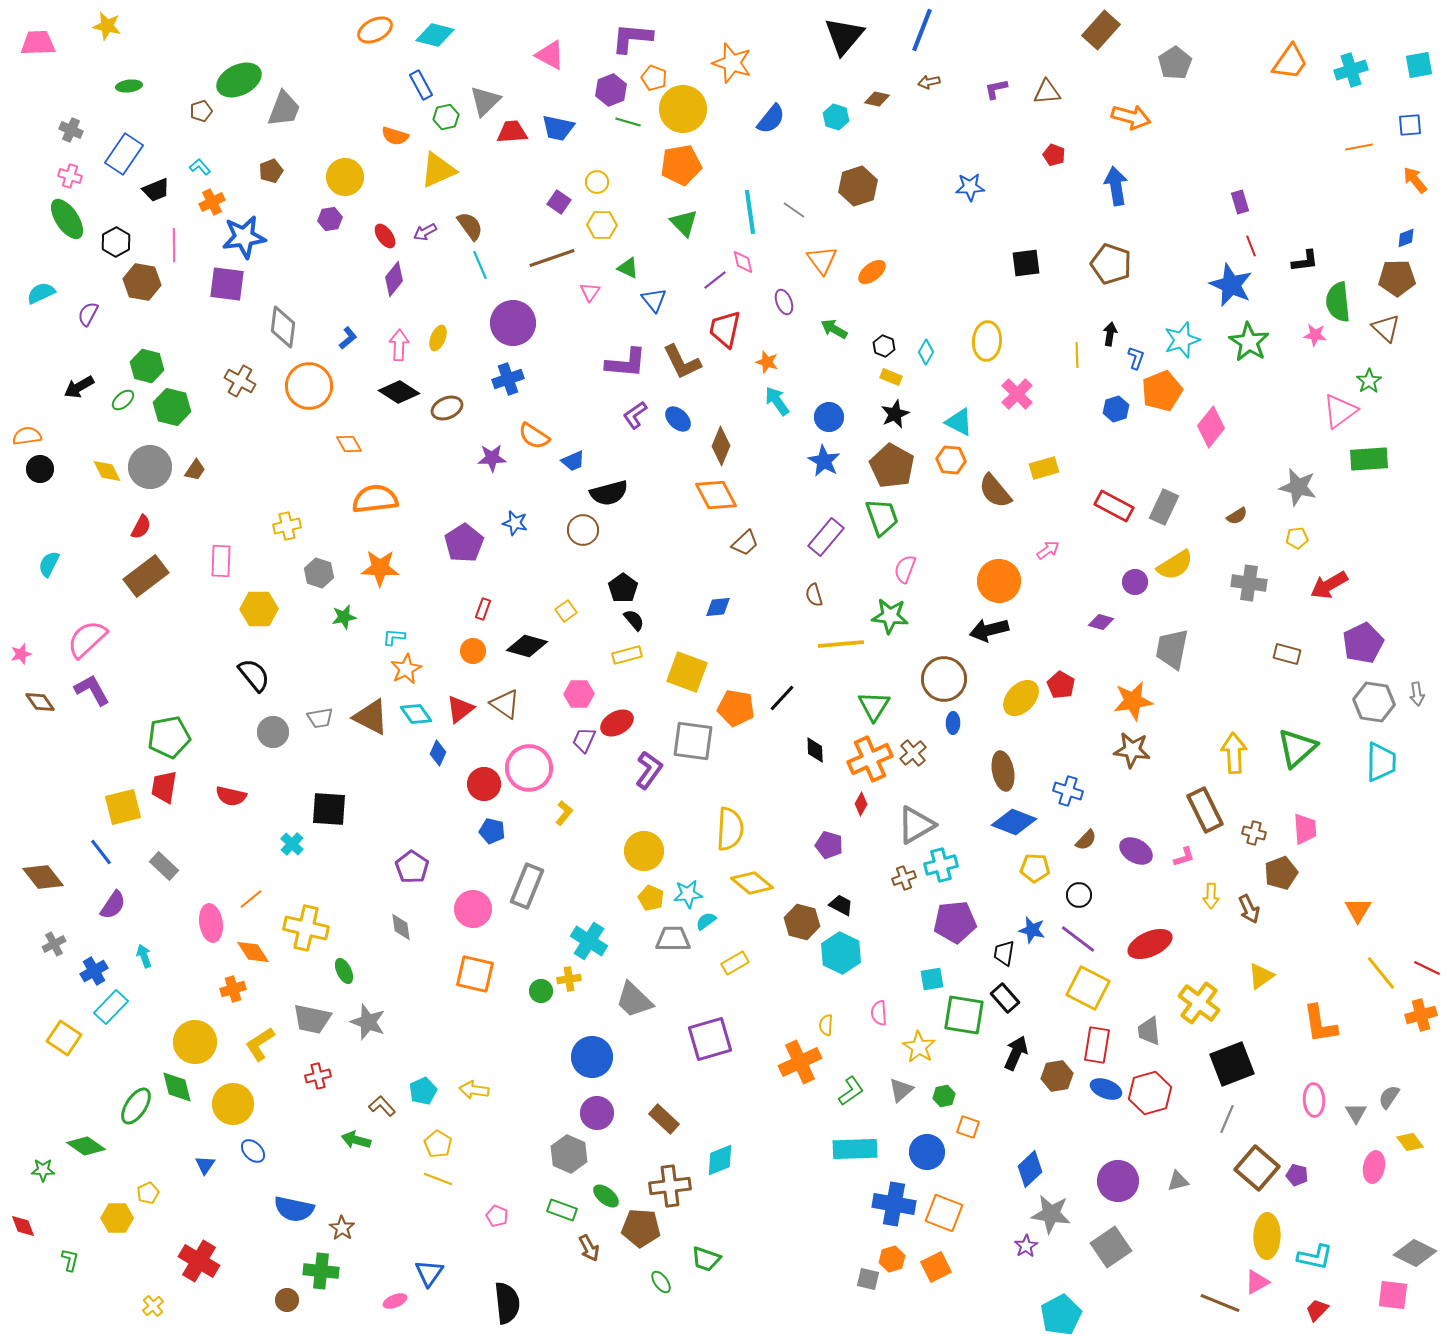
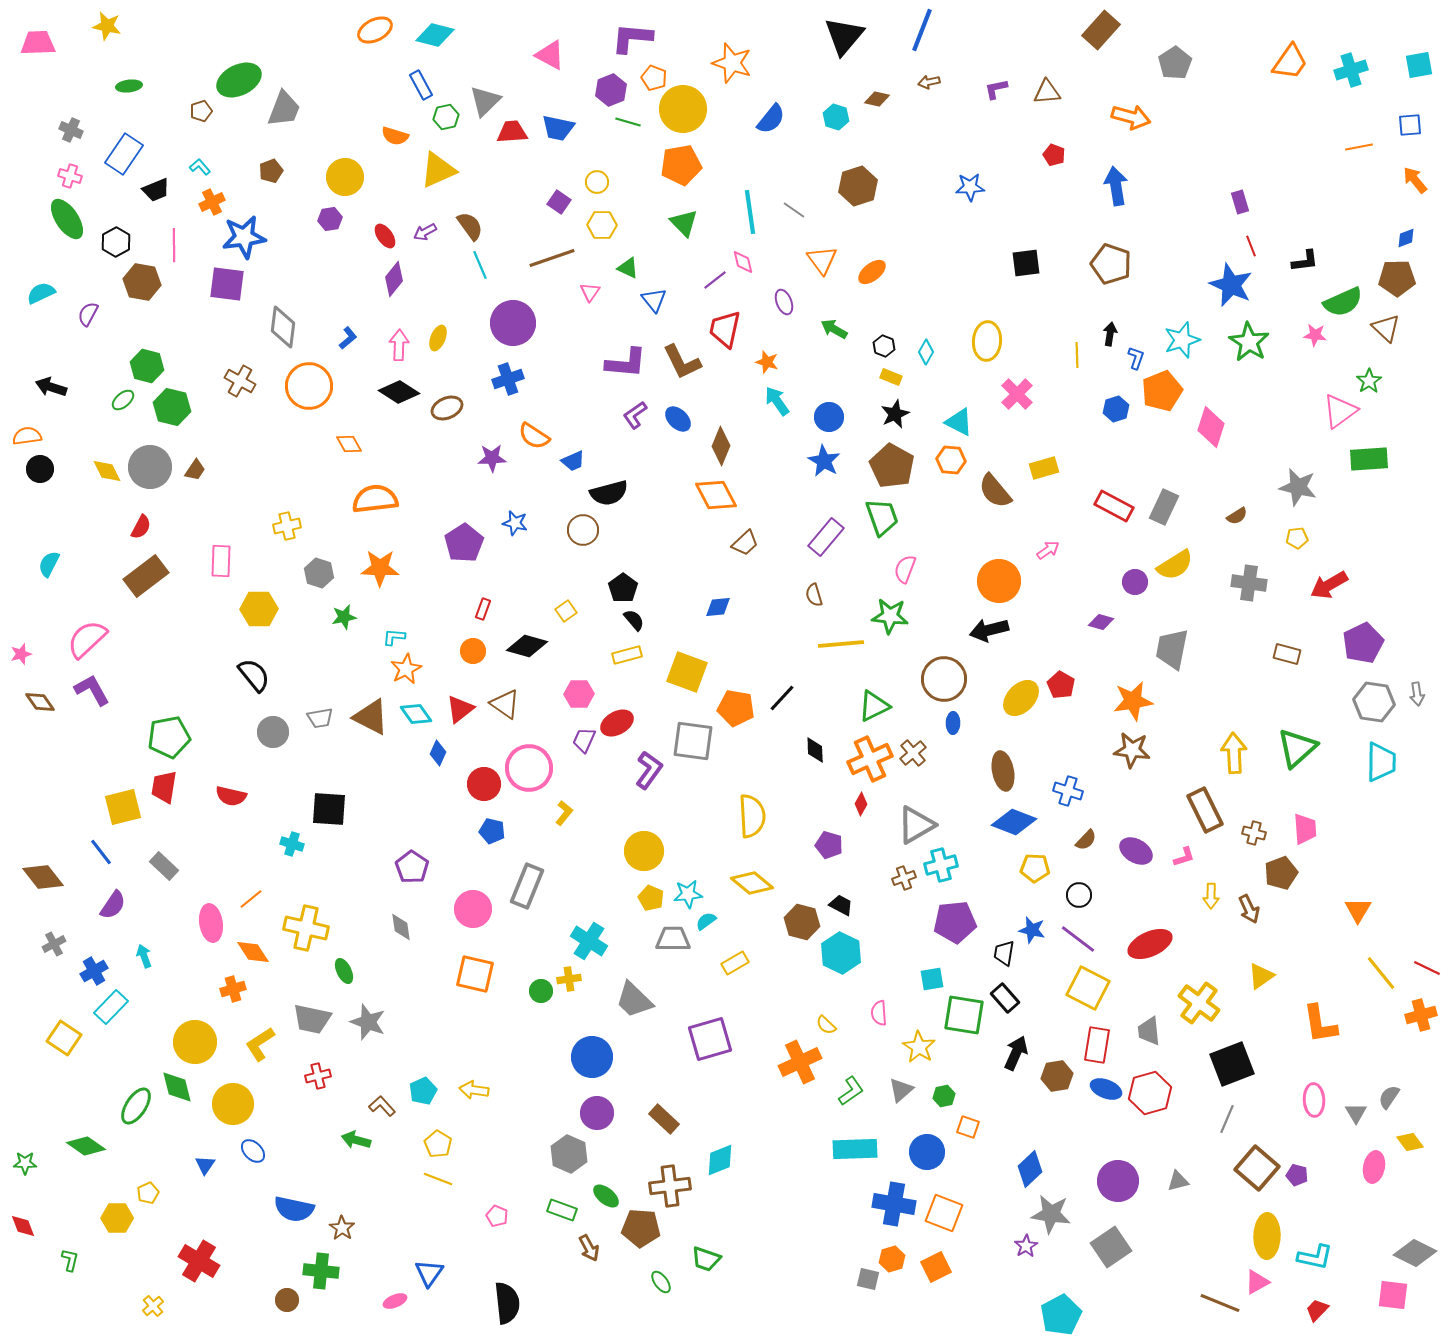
green semicircle at (1338, 302): moved 5 px right; rotated 108 degrees counterclockwise
black arrow at (79, 387): moved 28 px left; rotated 48 degrees clockwise
pink diamond at (1211, 427): rotated 21 degrees counterclockwise
green triangle at (874, 706): rotated 32 degrees clockwise
yellow semicircle at (730, 829): moved 22 px right, 13 px up; rotated 6 degrees counterclockwise
cyan cross at (292, 844): rotated 25 degrees counterclockwise
yellow semicircle at (826, 1025): rotated 50 degrees counterclockwise
green star at (43, 1170): moved 18 px left, 7 px up
